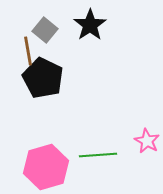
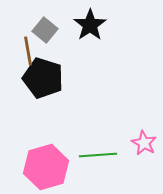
black pentagon: rotated 9 degrees counterclockwise
pink star: moved 3 px left, 2 px down
